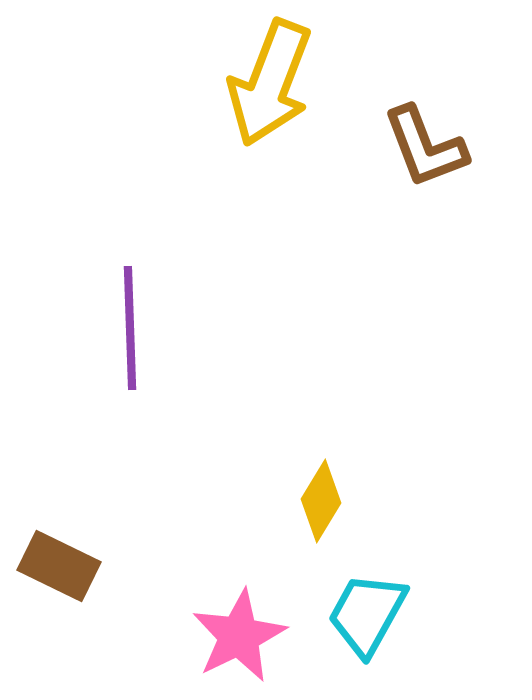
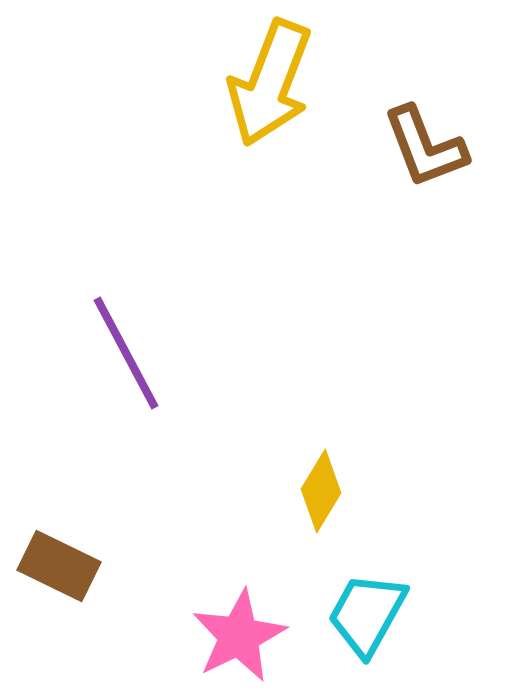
purple line: moved 4 px left, 25 px down; rotated 26 degrees counterclockwise
yellow diamond: moved 10 px up
